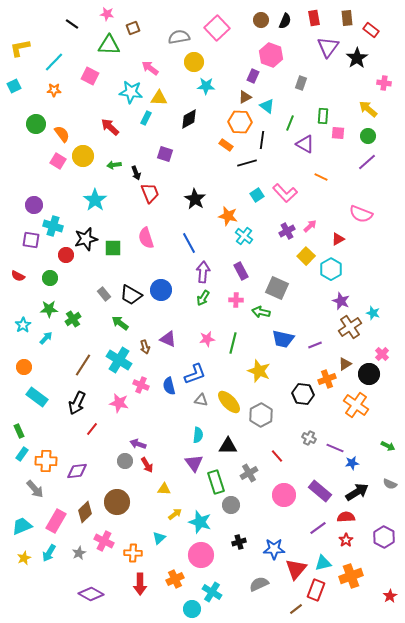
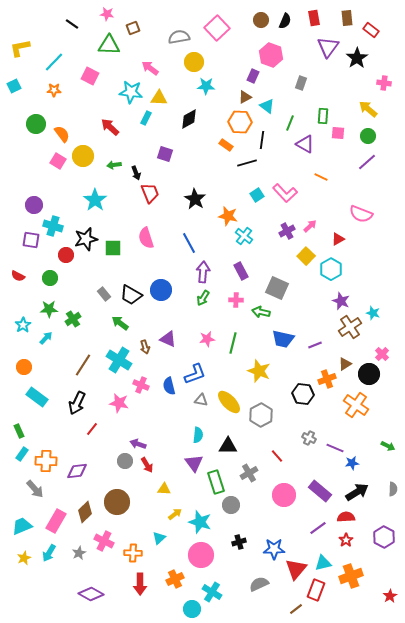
gray semicircle at (390, 484): moved 3 px right, 5 px down; rotated 112 degrees counterclockwise
